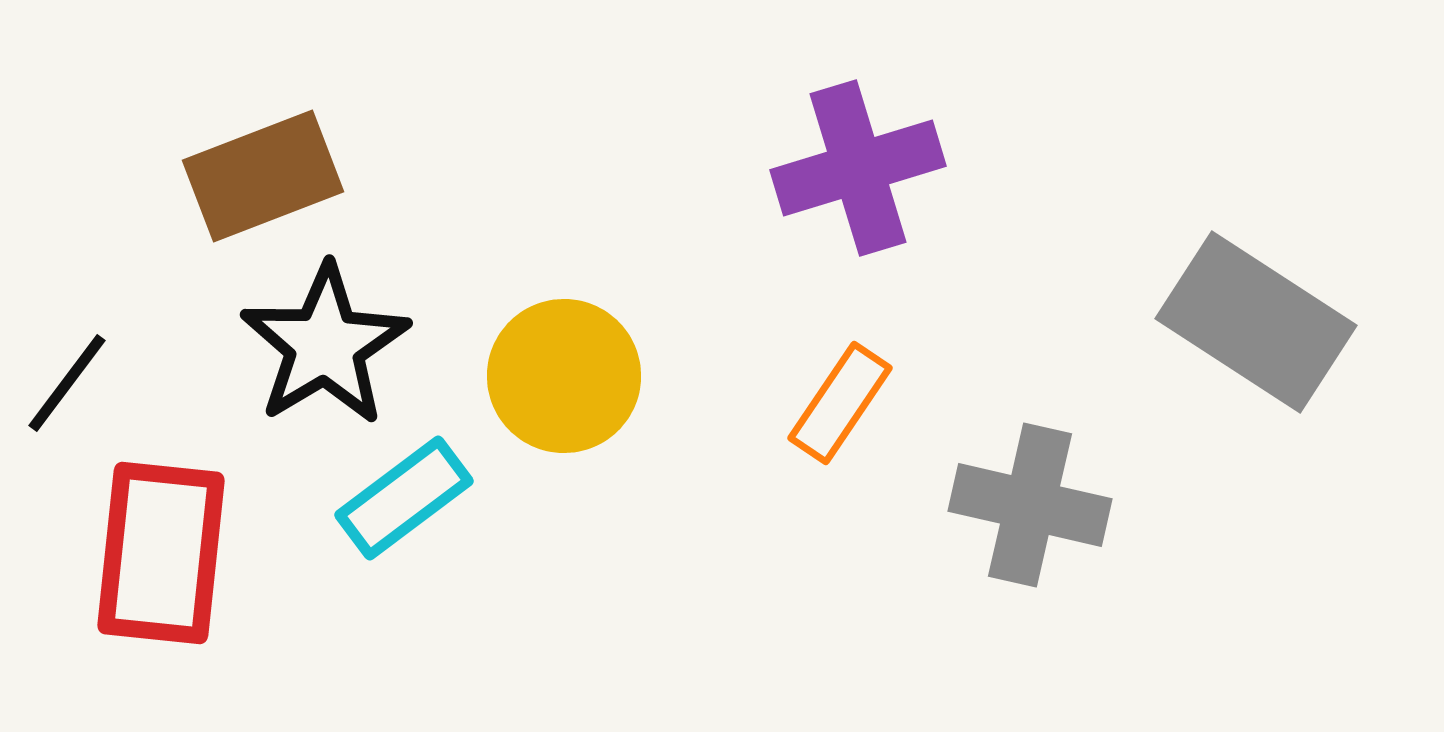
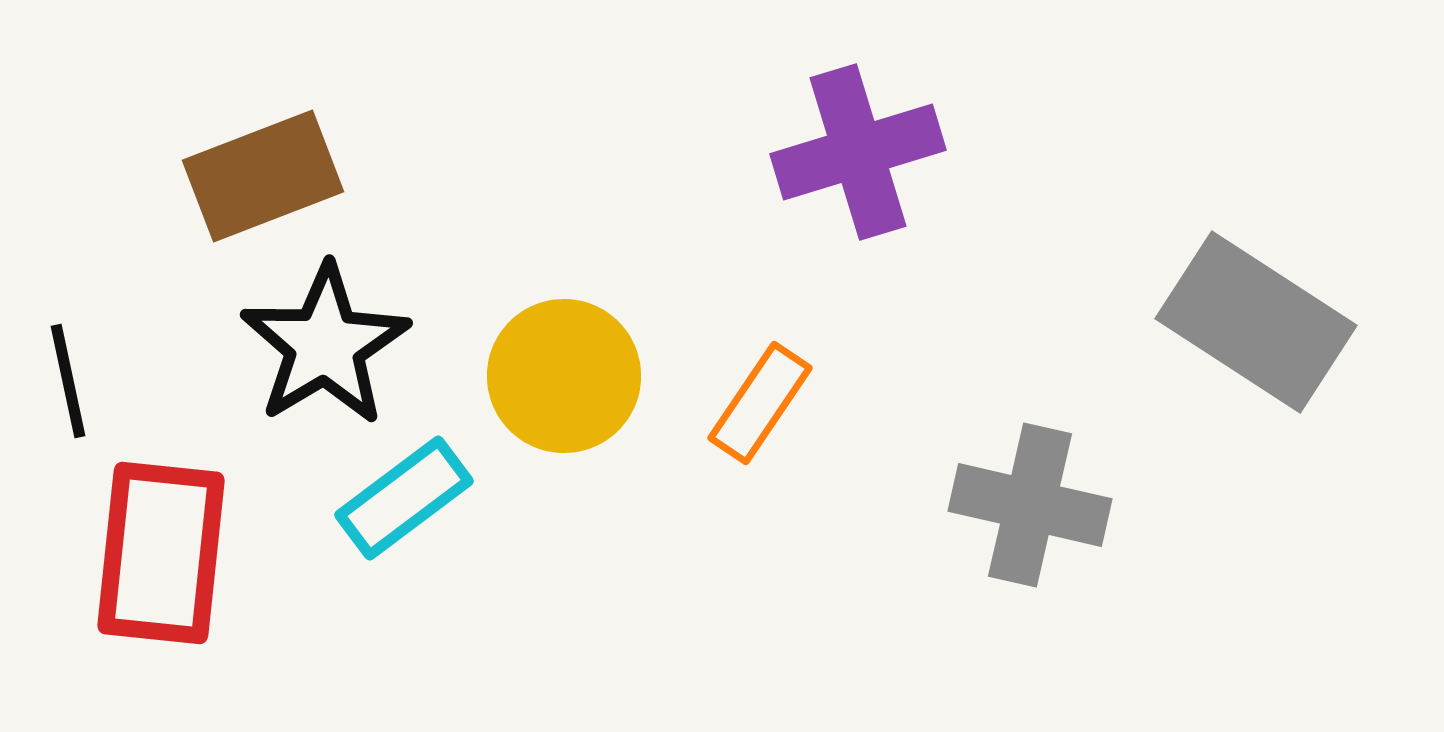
purple cross: moved 16 px up
black line: moved 1 px right, 2 px up; rotated 49 degrees counterclockwise
orange rectangle: moved 80 px left
